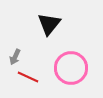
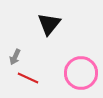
pink circle: moved 10 px right, 5 px down
red line: moved 1 px down
